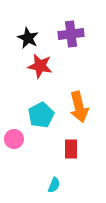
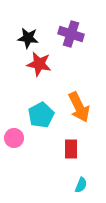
purple cross: rotated 25 degrees clockwise
black star: rotated 20 degrees counterclockwise
red star: moved 1 px left, 2 px up
orange arrow: rotated 12 degrees counterclockwise
pink circle: moved 1 px up
cyan semicircle: moved 27 px right
